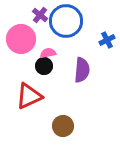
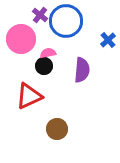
blue cross: moved 1 px right; rotated 14 degrees counterclockwise
brown circle: moved 6 px left, 3 px down
